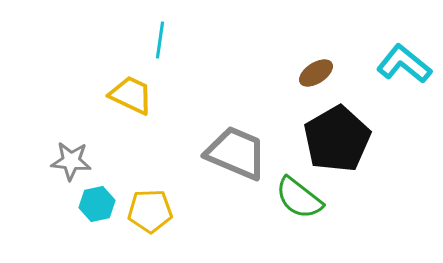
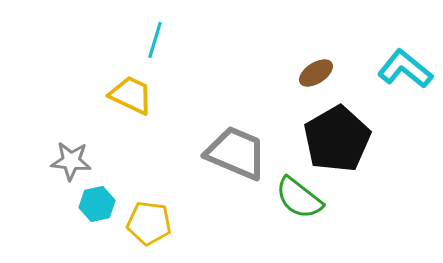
cyan line: moved 5 px left; rotated 9 degrees clockwise
cyan L-shape: moved 1 px right, 5 px down
yellow pentagon: moved 1 px left, 12 px down; rotated 9 degrees clockwise
